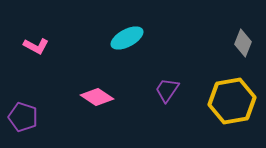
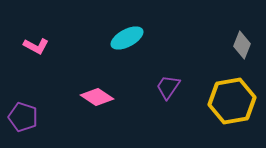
gray diamond: moved 1 px left, 2 px down
purple trapezoid: moved 1 px right, 3 px up
